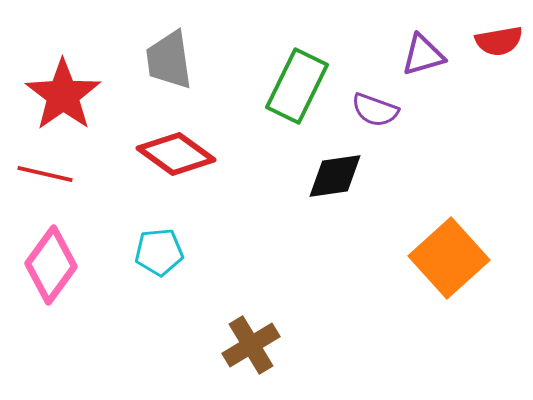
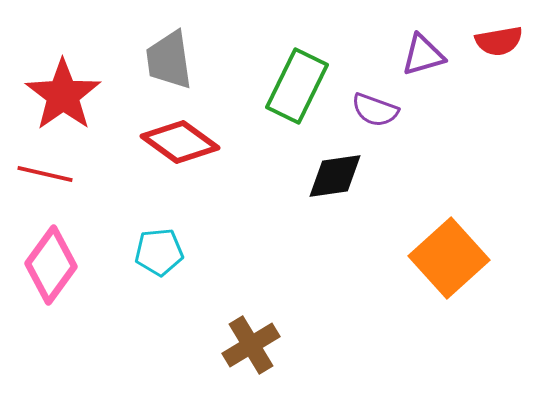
red diamond: moved 4 px right, 12 px up
